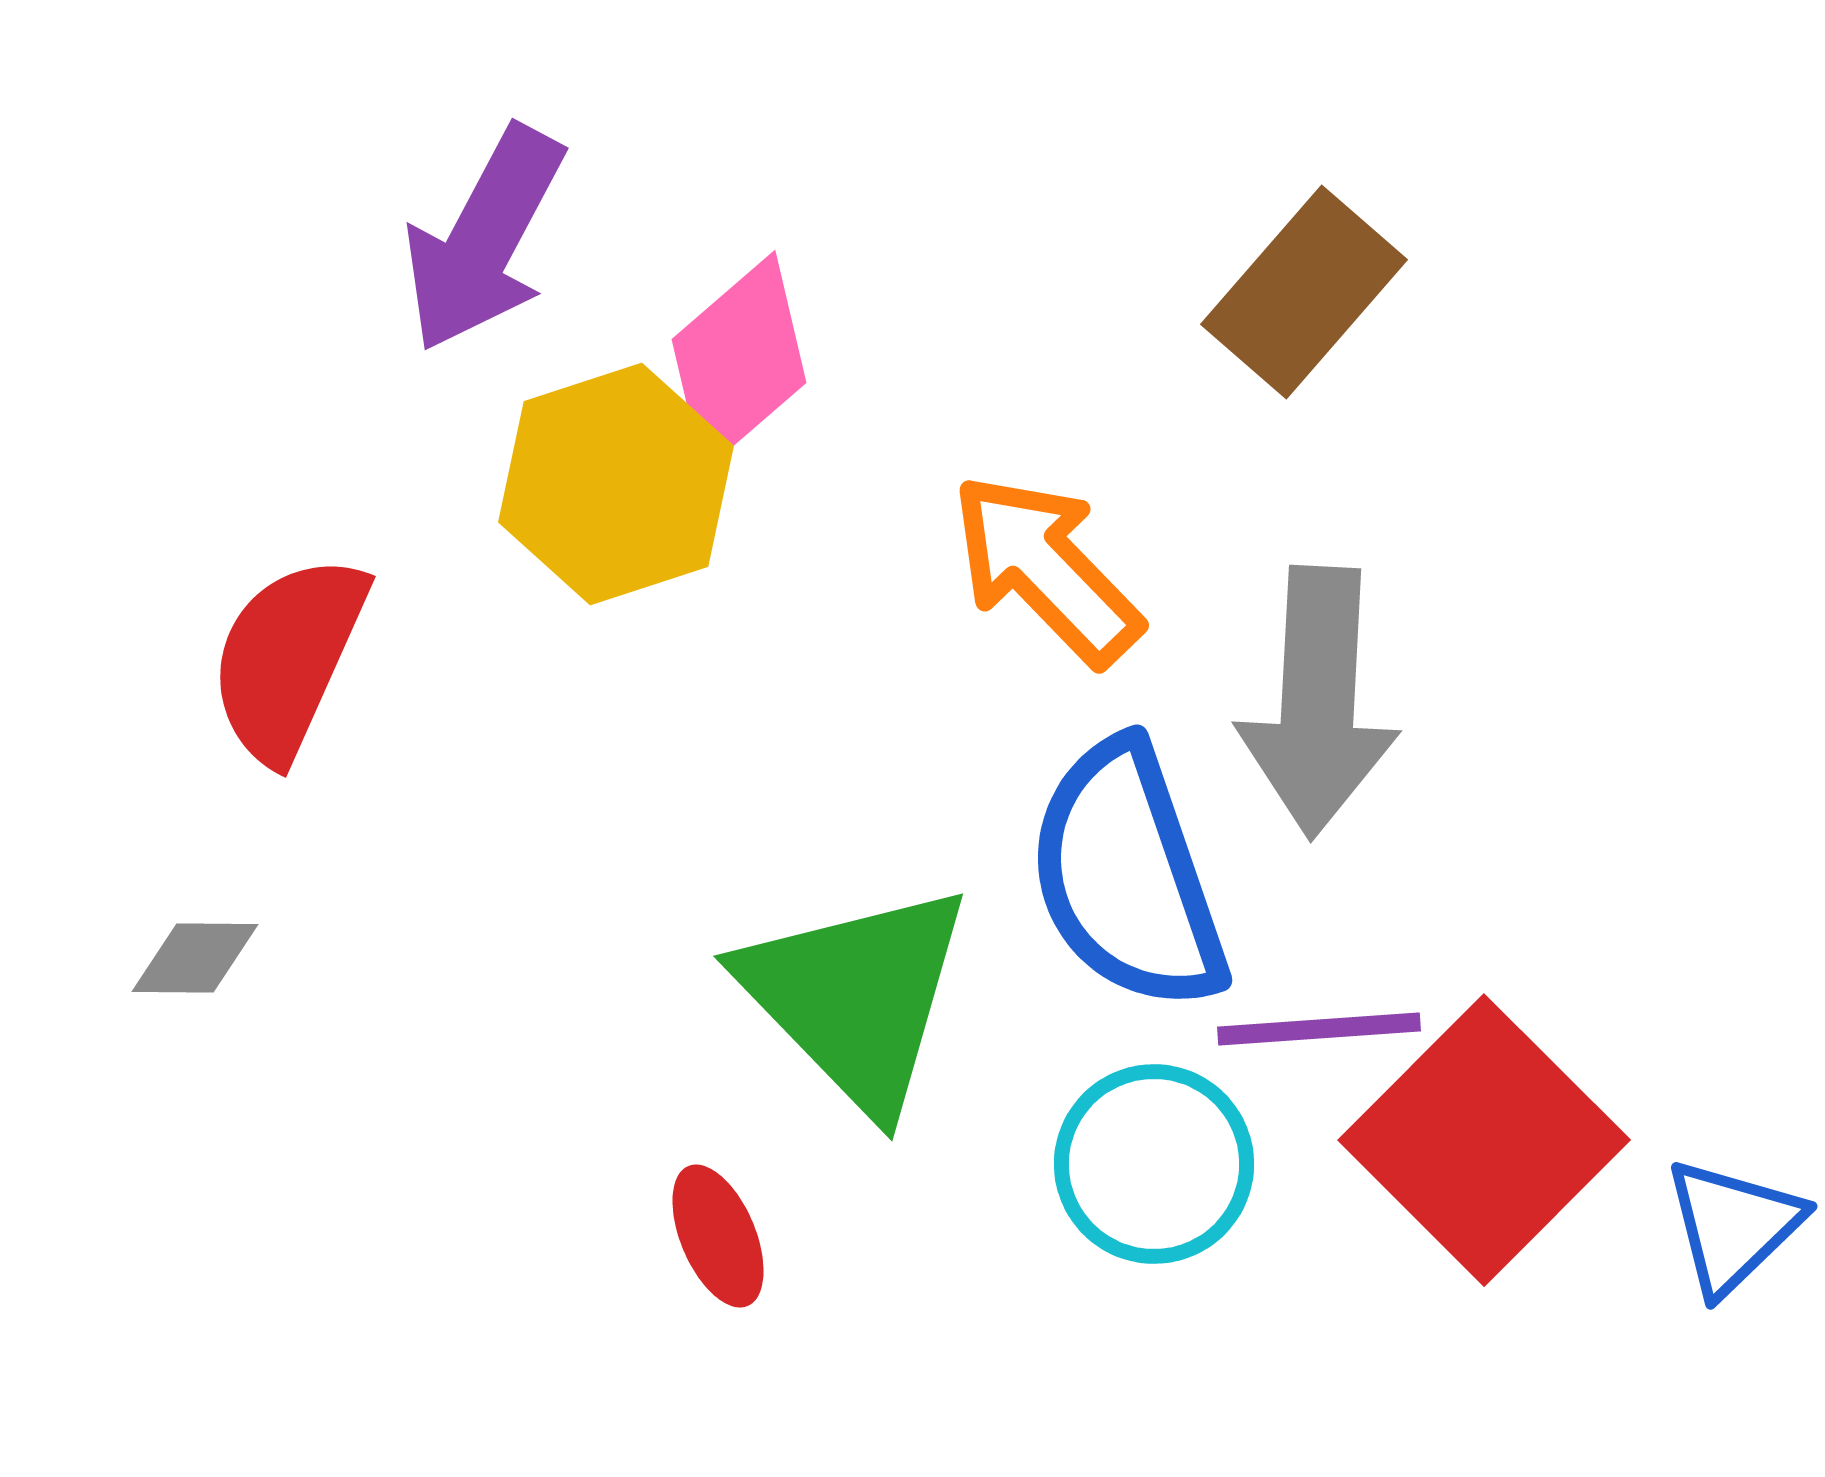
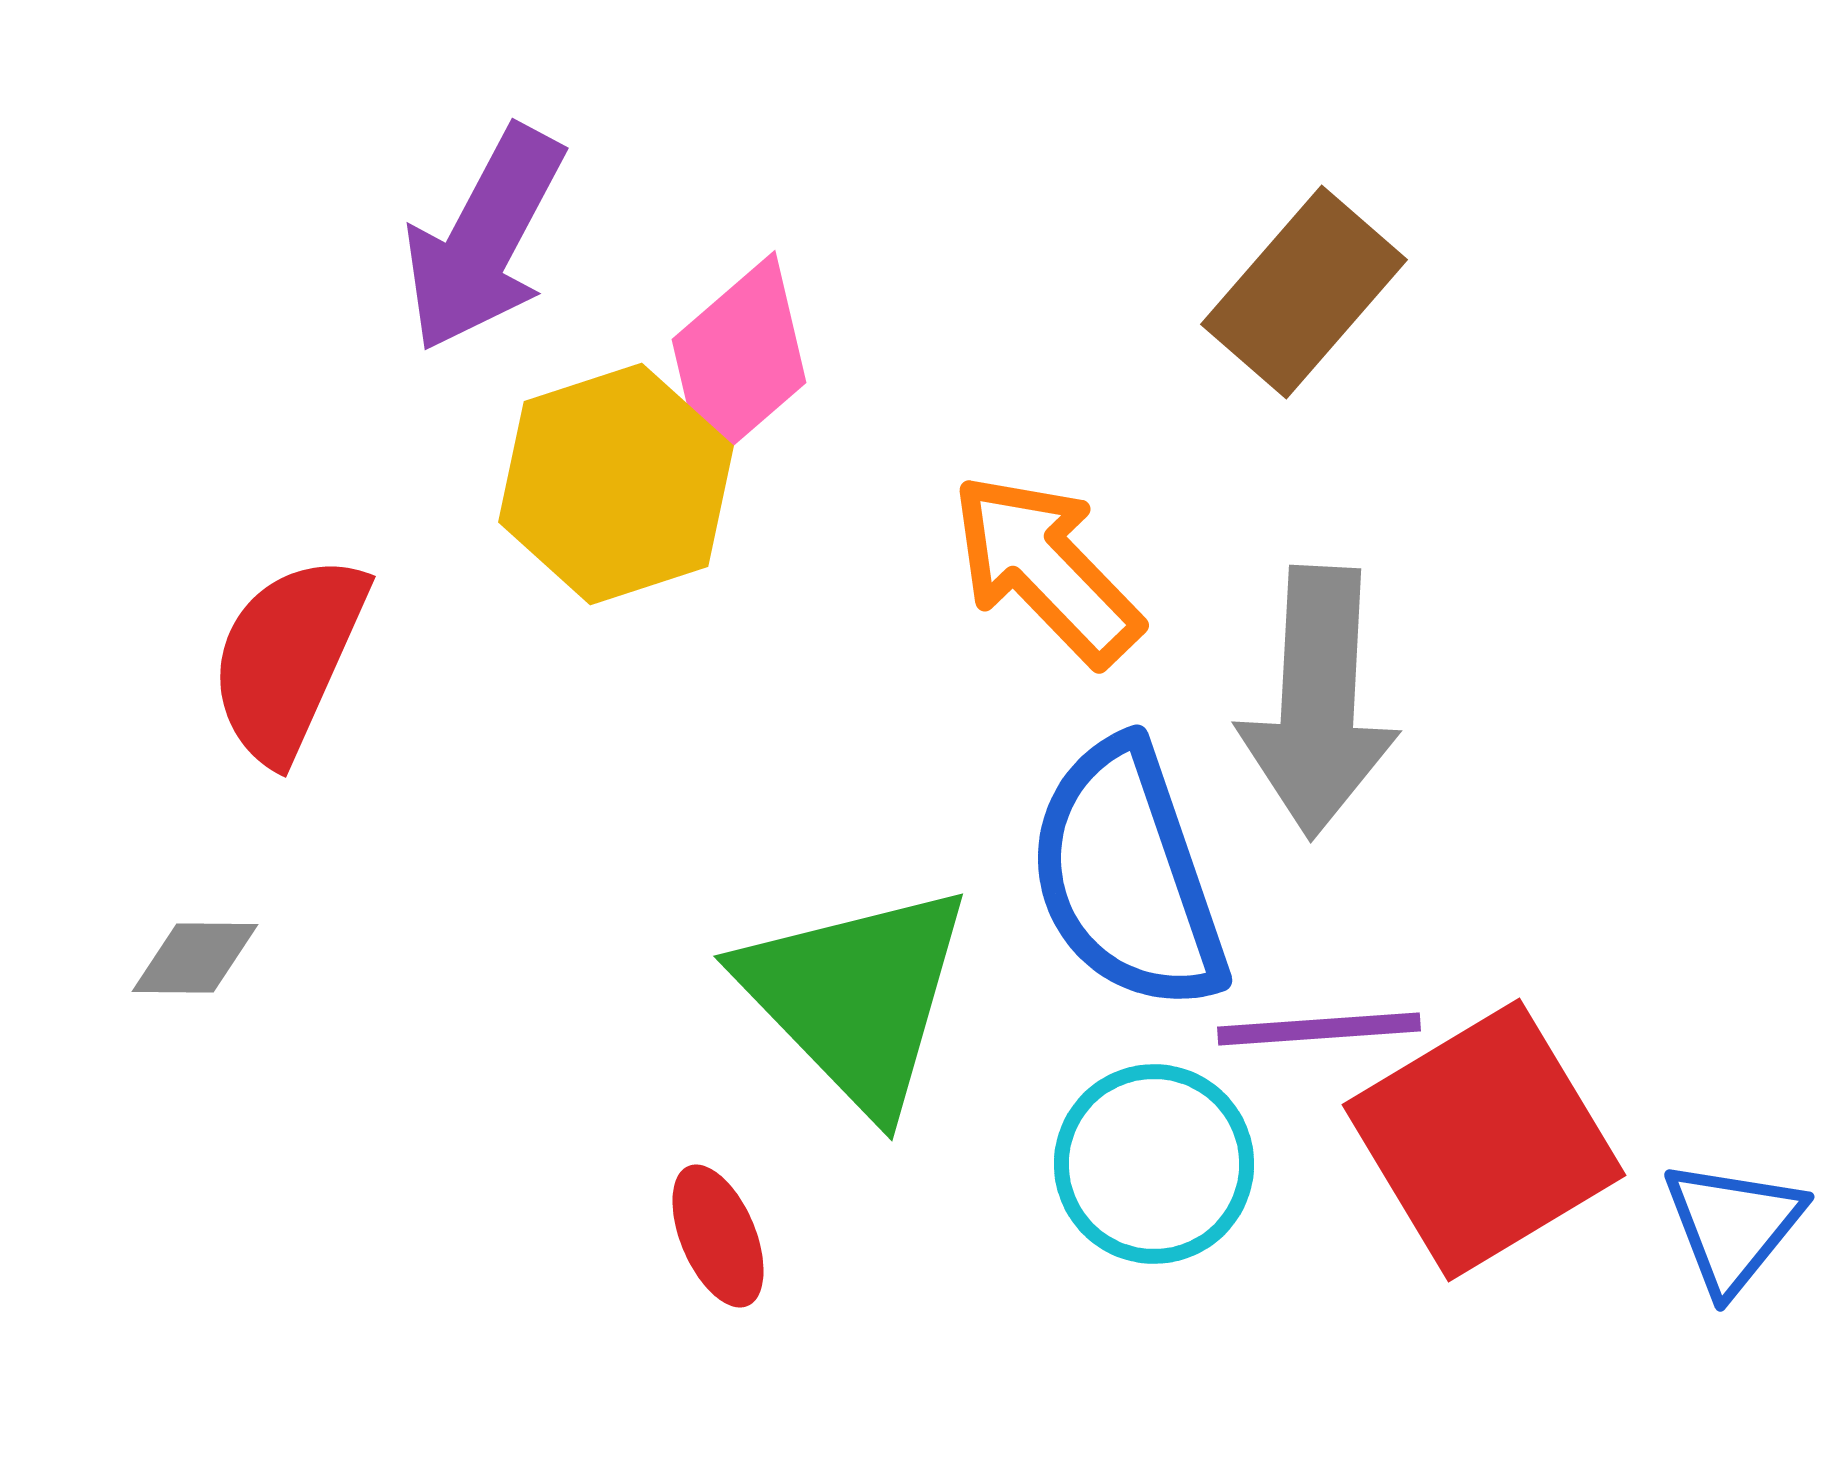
red square: rotated 14 degrees clockwise
blue triangle: rotated 7 degrees counterclockwise
